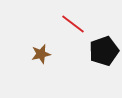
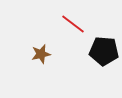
black pentagon: rotated 24 degrees clockwise
